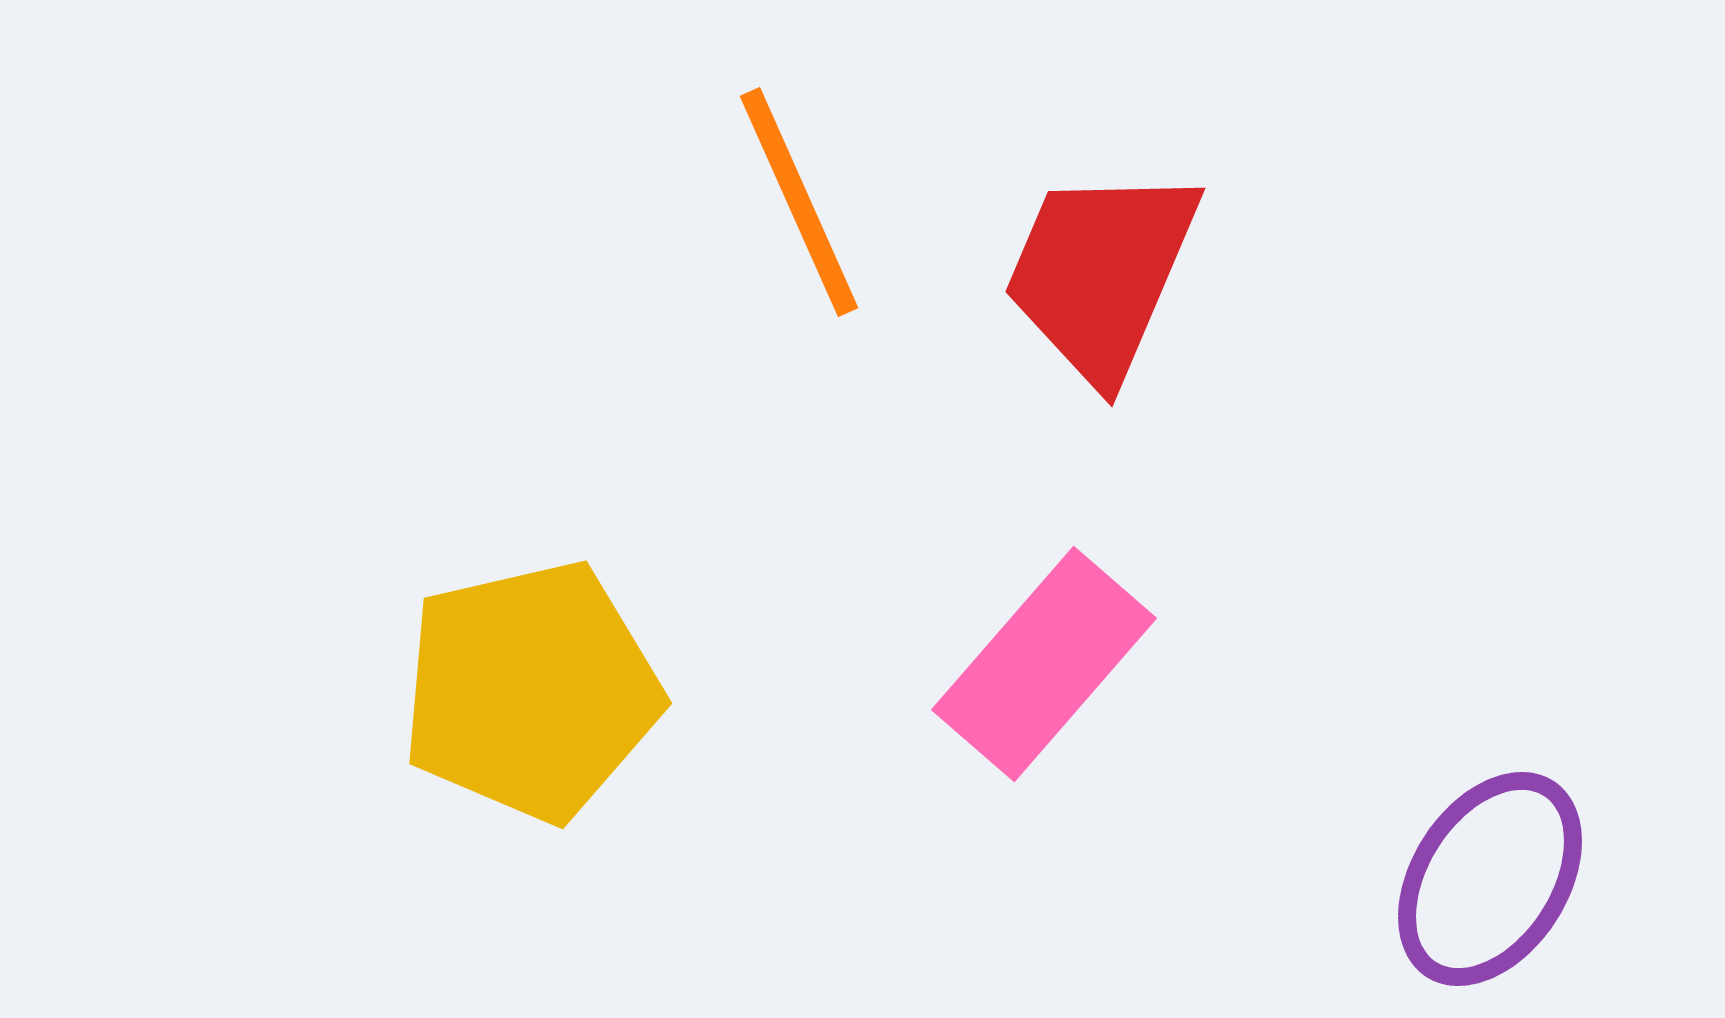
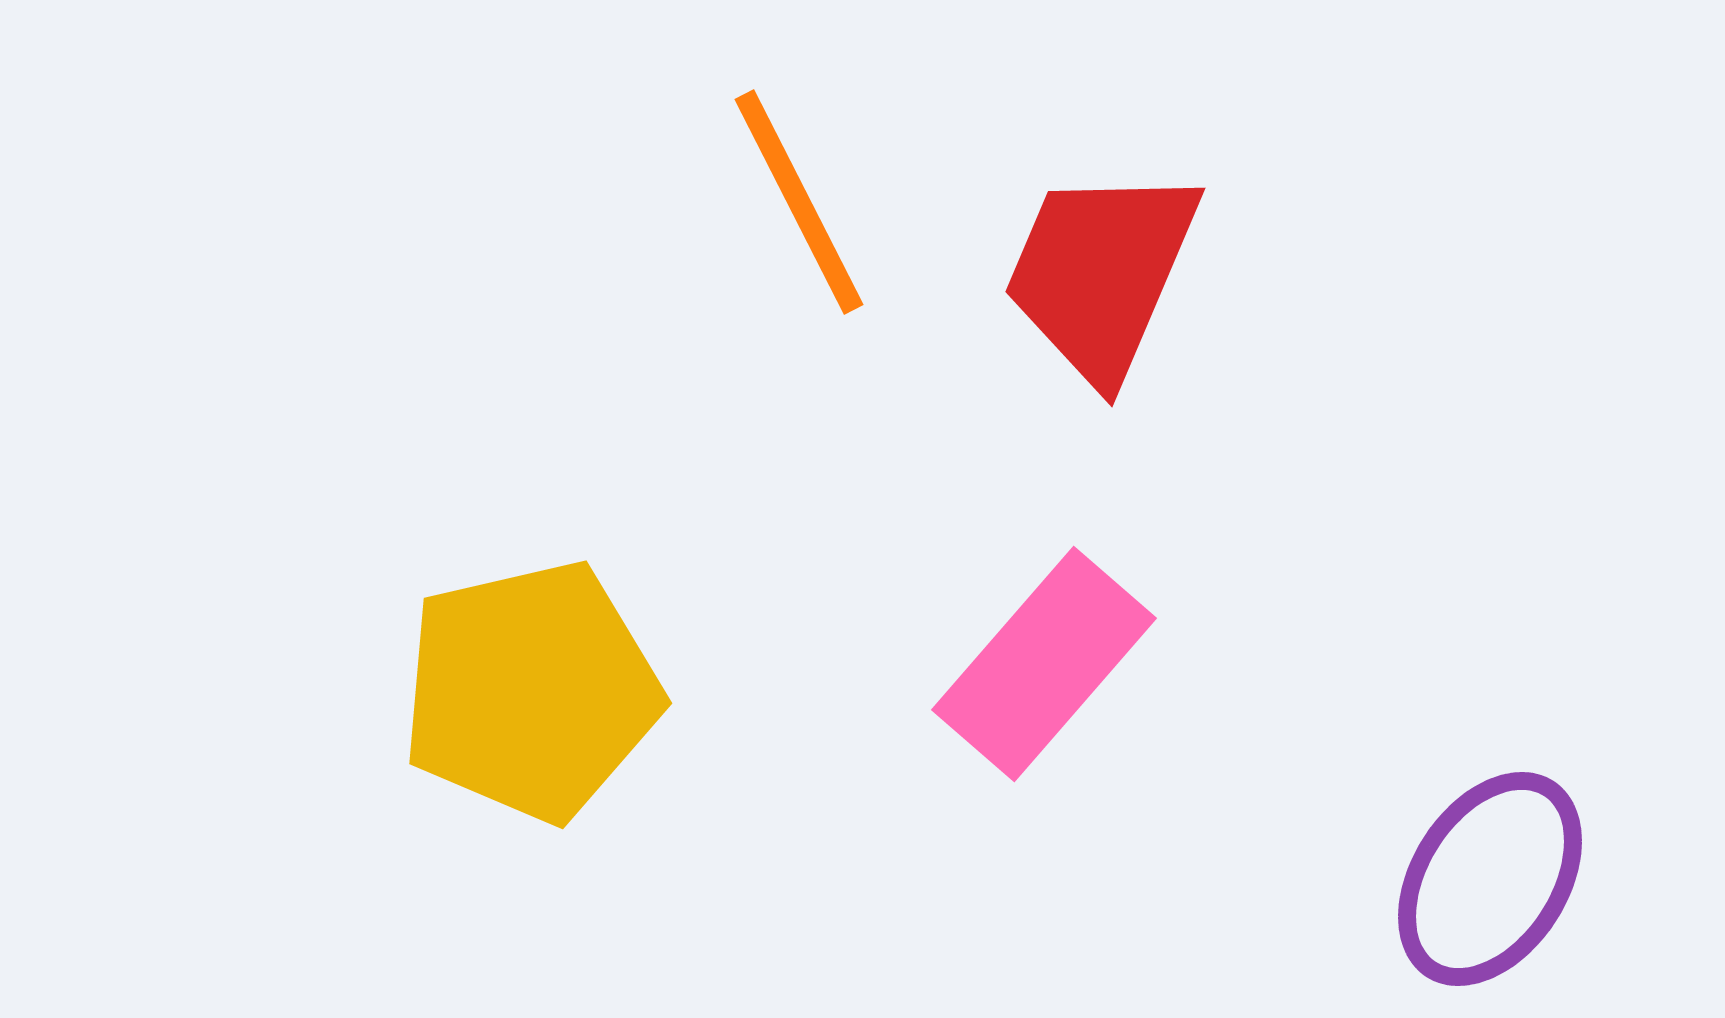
orange line: rotated 3 degrees counterclockwise
